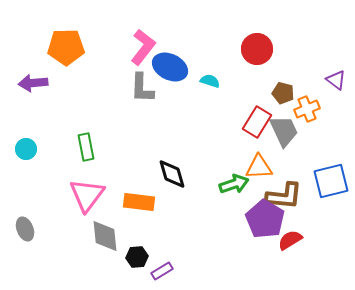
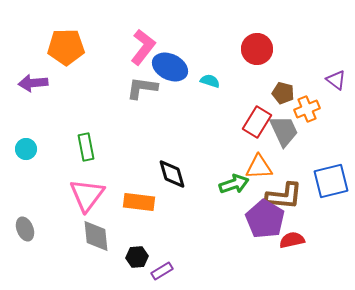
gray L-shape: rotated 96 degrees clockwise
gray diamond: moved 9 px left
red semicircle: moved 2 px right; rotated 20 degrees clockwise
